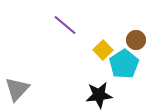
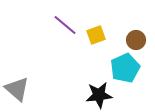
yellow square: moved 7 px left, 15 px up; rotated 24 degrees clockwise
cyan pentagon: moved 1 px right, 4 px down; rotated 8 degrees clockwise
gray triangle: rotated 32 degrees counterclockwise
